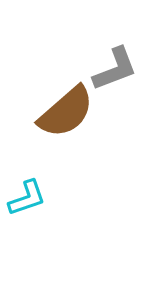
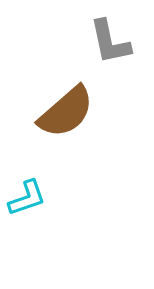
gray L-shape: moved 5 px left, 27 px up; rotated 99 degrees clockwise
